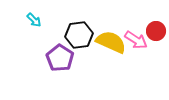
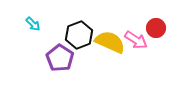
cyan arrow: moved 1 px left, 4 px down
red circle: moved 3 px up
black hexagon: rotated 12 degrees counterclockwise
yellow semicircle: moved 1 px left
